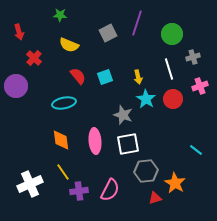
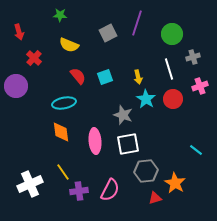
orange diamond: moved 8 px up
